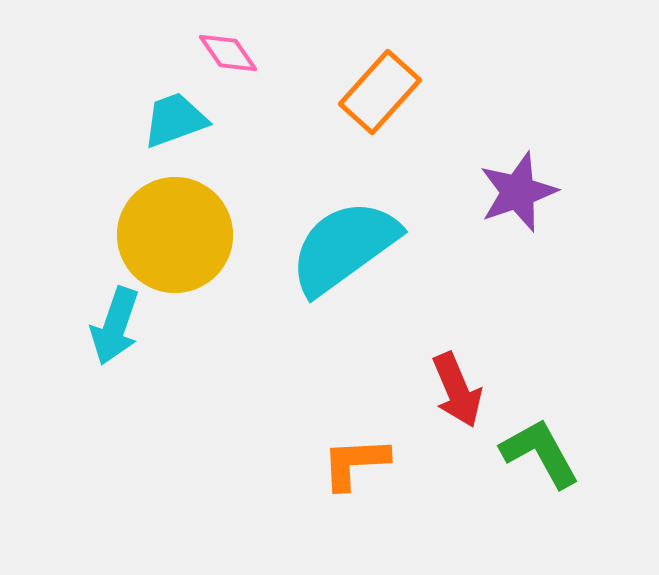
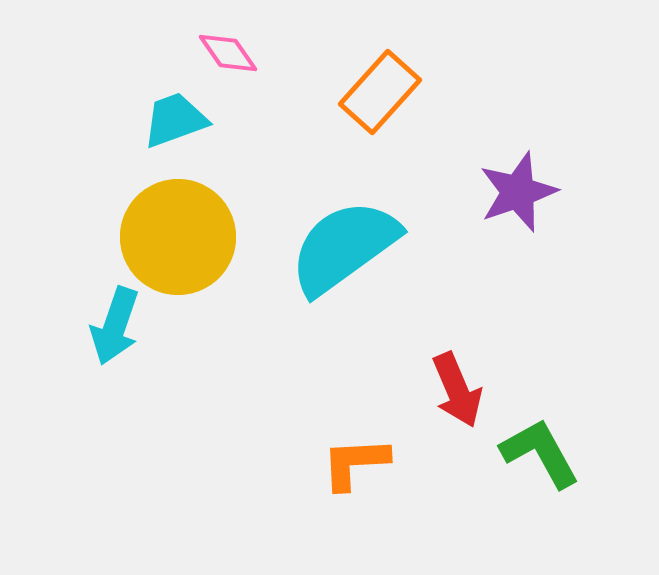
yellow circle: moved 3 px right, 2 px down
